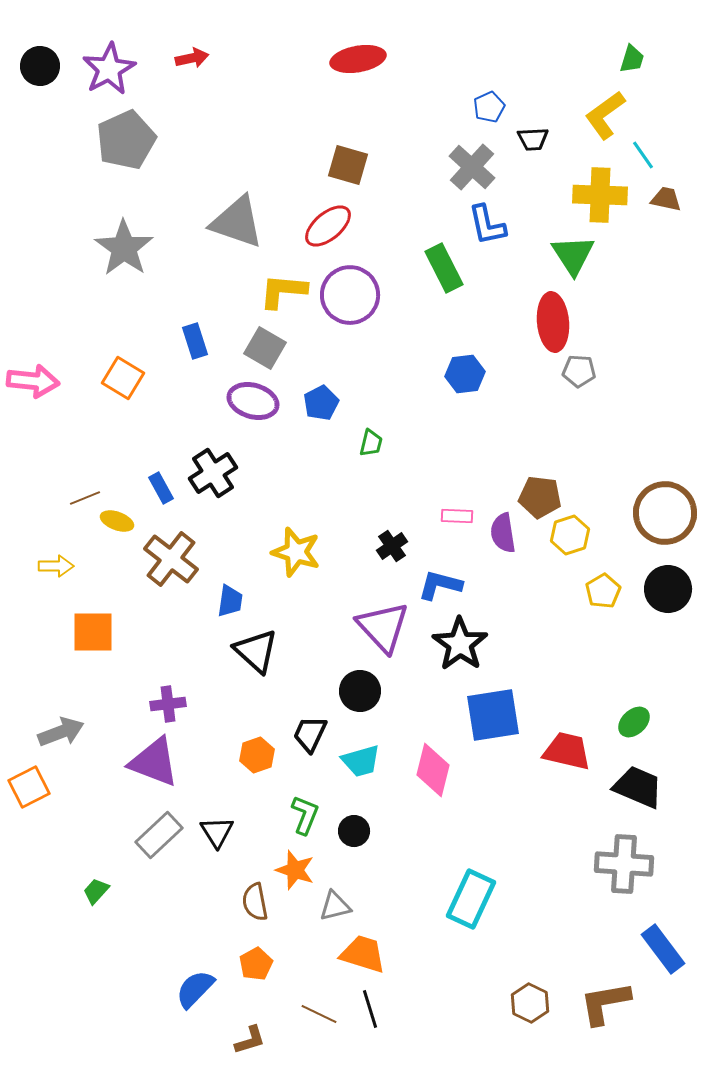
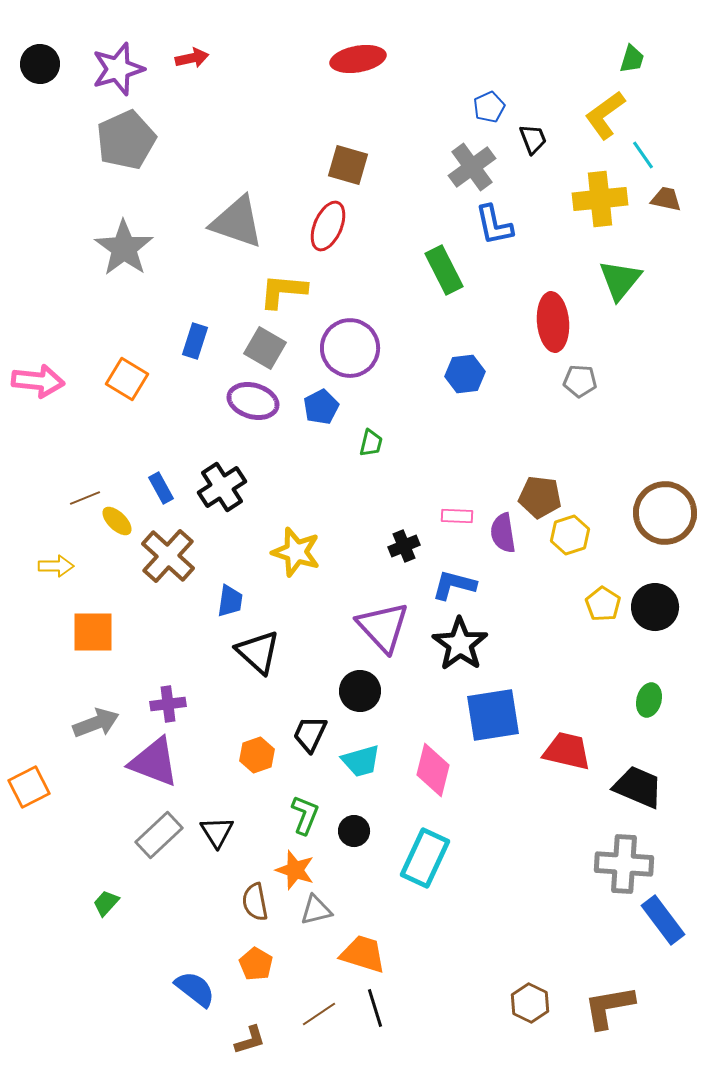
black circle at (40, 66): moved 2 px up
purple star at (109, 69): moved 9 px right; rotated 12 degrees clockwise
black trapezoid at (533, 139): rotated 108 degrees counterclockwise
gray cross at (472, 167): rotated 12 degrees clockwise
yellow cross at (600, 195): moved 4 px down; rotated 8 degrees counterclockwise
blue L-shape at (487, 225): moved 7 px right
red ellipse at (328, 226): rotated 27 degrees counterclockwise
green triangle at (573, 255): moved 47 px right, 25 px down; rotated 12 degrees clockwise
green rectangle at (444, 268): moved 2 px down
purple circle at (350, 295): moved 53 px down
blue rectangle at (195, 341): rotated 36 degrees clockwise
gray pentagon at (579, 371): moved 1 px right, 10 px down
orange square at (123, 378): moved 4 px right, 1 px down
pink arrow at (33, 381): moved 5 px right
blue pentagon at (321, 403): moved 4 px down
black cross at (213, 473): moved 9 px right, 14 px down
yellow ellipse at (117, 521): rotated 24 degrees clockwise
black cross at (392, 546): moved 12 px right; rotated 12 degrees clockwise
brown cross at (171, 559): moved 3 px left, 3 px up; rotated 4 degrees clockwise
blue L-shape at (440, 585): moved 14 px right
black circle at (668, 589): moved 13 px left, 18 px down
yellow pentagon at (603, 591): moved 13 px down; rotated 8 degrees counterclockwise
black triangle at (256, 651): moved 2 px right, 1 px down
green ellipse at (634, 722): moved 15 px right, 22 px up; rotated 32 degrees counterclockwise
gray arrow at (61, 732): moved 35 px right, 9 px up
green trapezoid at (96, 891): moved 10 px right, 12 px down
cyan rectangle at (471, 899): moved 46 px left, 41 px up
gray triangle at (335, 906): moved 19 px left, 4 px down
blue rectangle at (663, 949): moved 29 px up
orange pentagon at (256, 964): rotated 12 degrees counterclockwise
blue semicircle at (195, 989): rotated 84 degrees clockwise
brown L-shape at (605, 1003): moved 4 px right, 4 px down
black line at (370, 1009): moved 5 px right, 1 px up
brown line at (319, 1014): rotated 60 degrees counterclockwise
